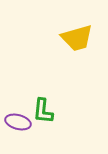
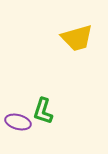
green L-shape: rotated 12 degrees clockwise
